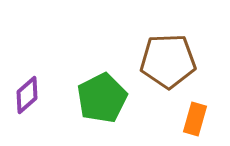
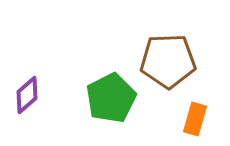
green pentagon: moved 9 px right
